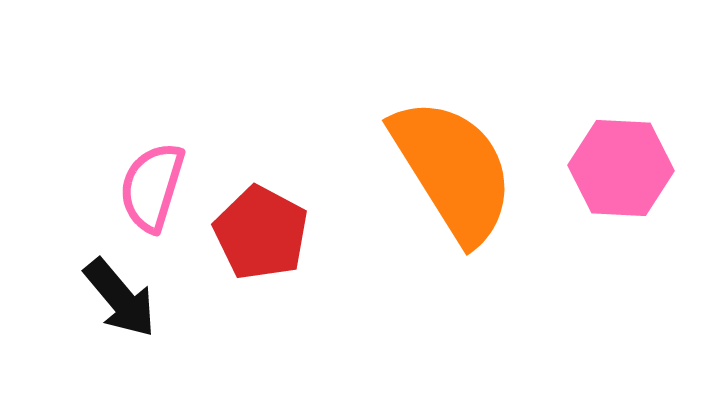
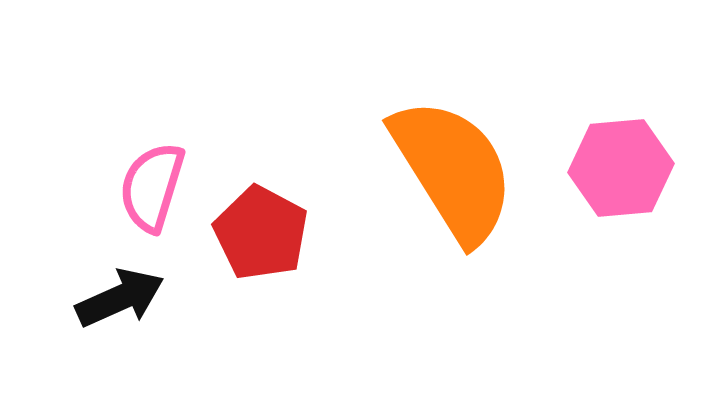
pink hexagon: rotated 8 degrees counterclockwise
black arrow: rotated 74 degrees counterclockwise
